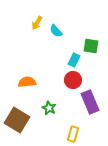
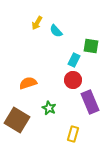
orange semicircle: moved 1 px right, 1 px down; rotated 12 degrees counterclockwise
